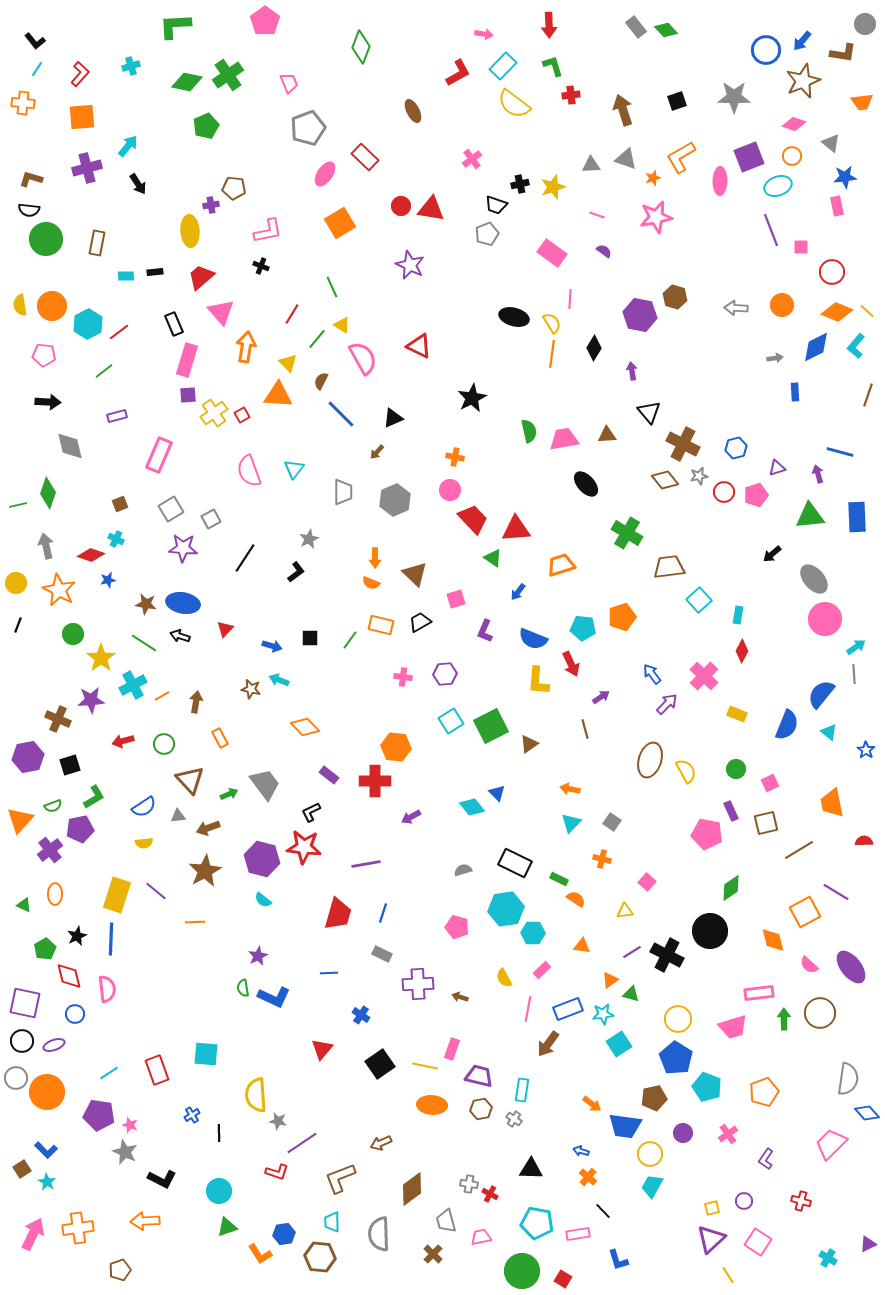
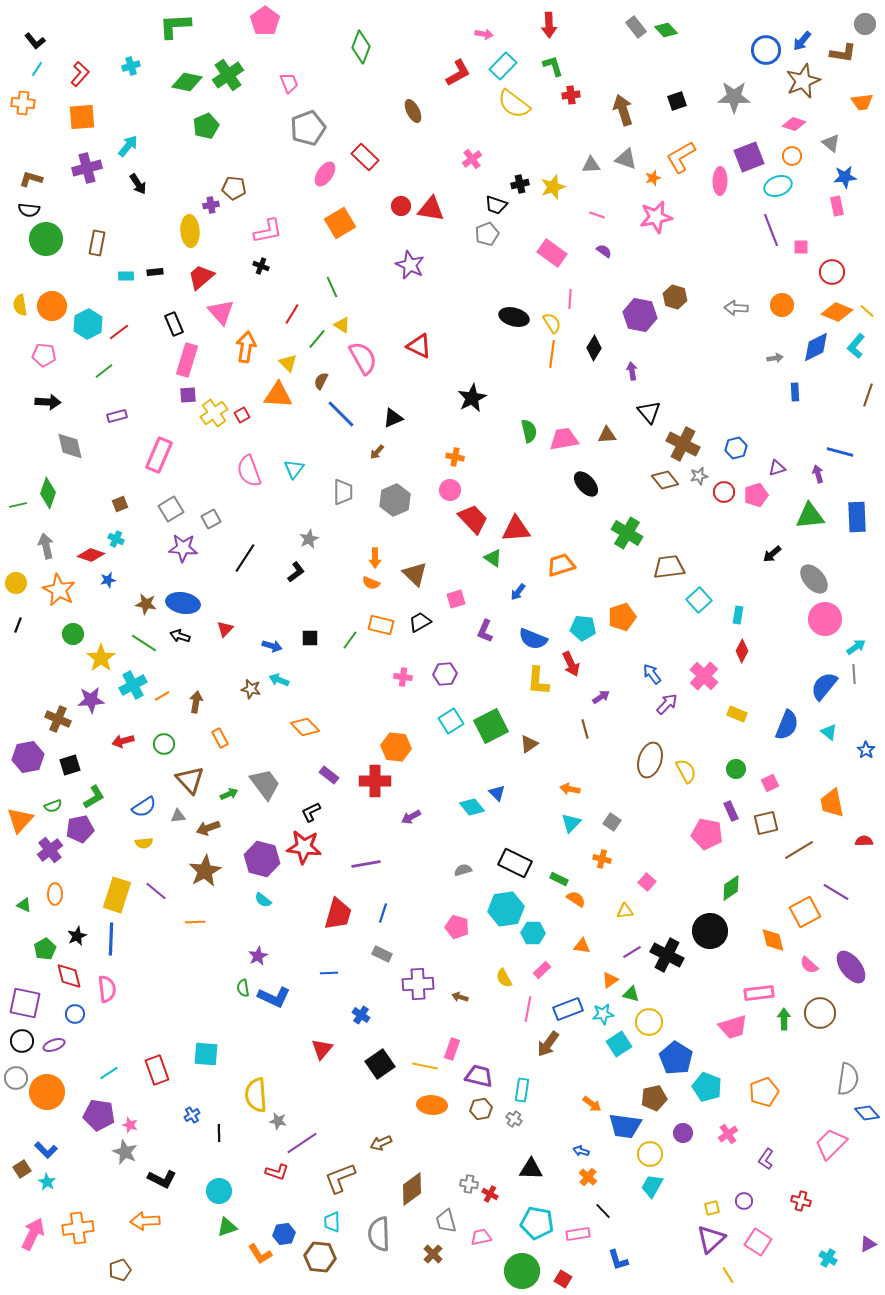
blue semicircle at (821, 694): moved 3 px right, 8 px up
yellow circle at (678, 1019): moved 29 px left, 3 px down
